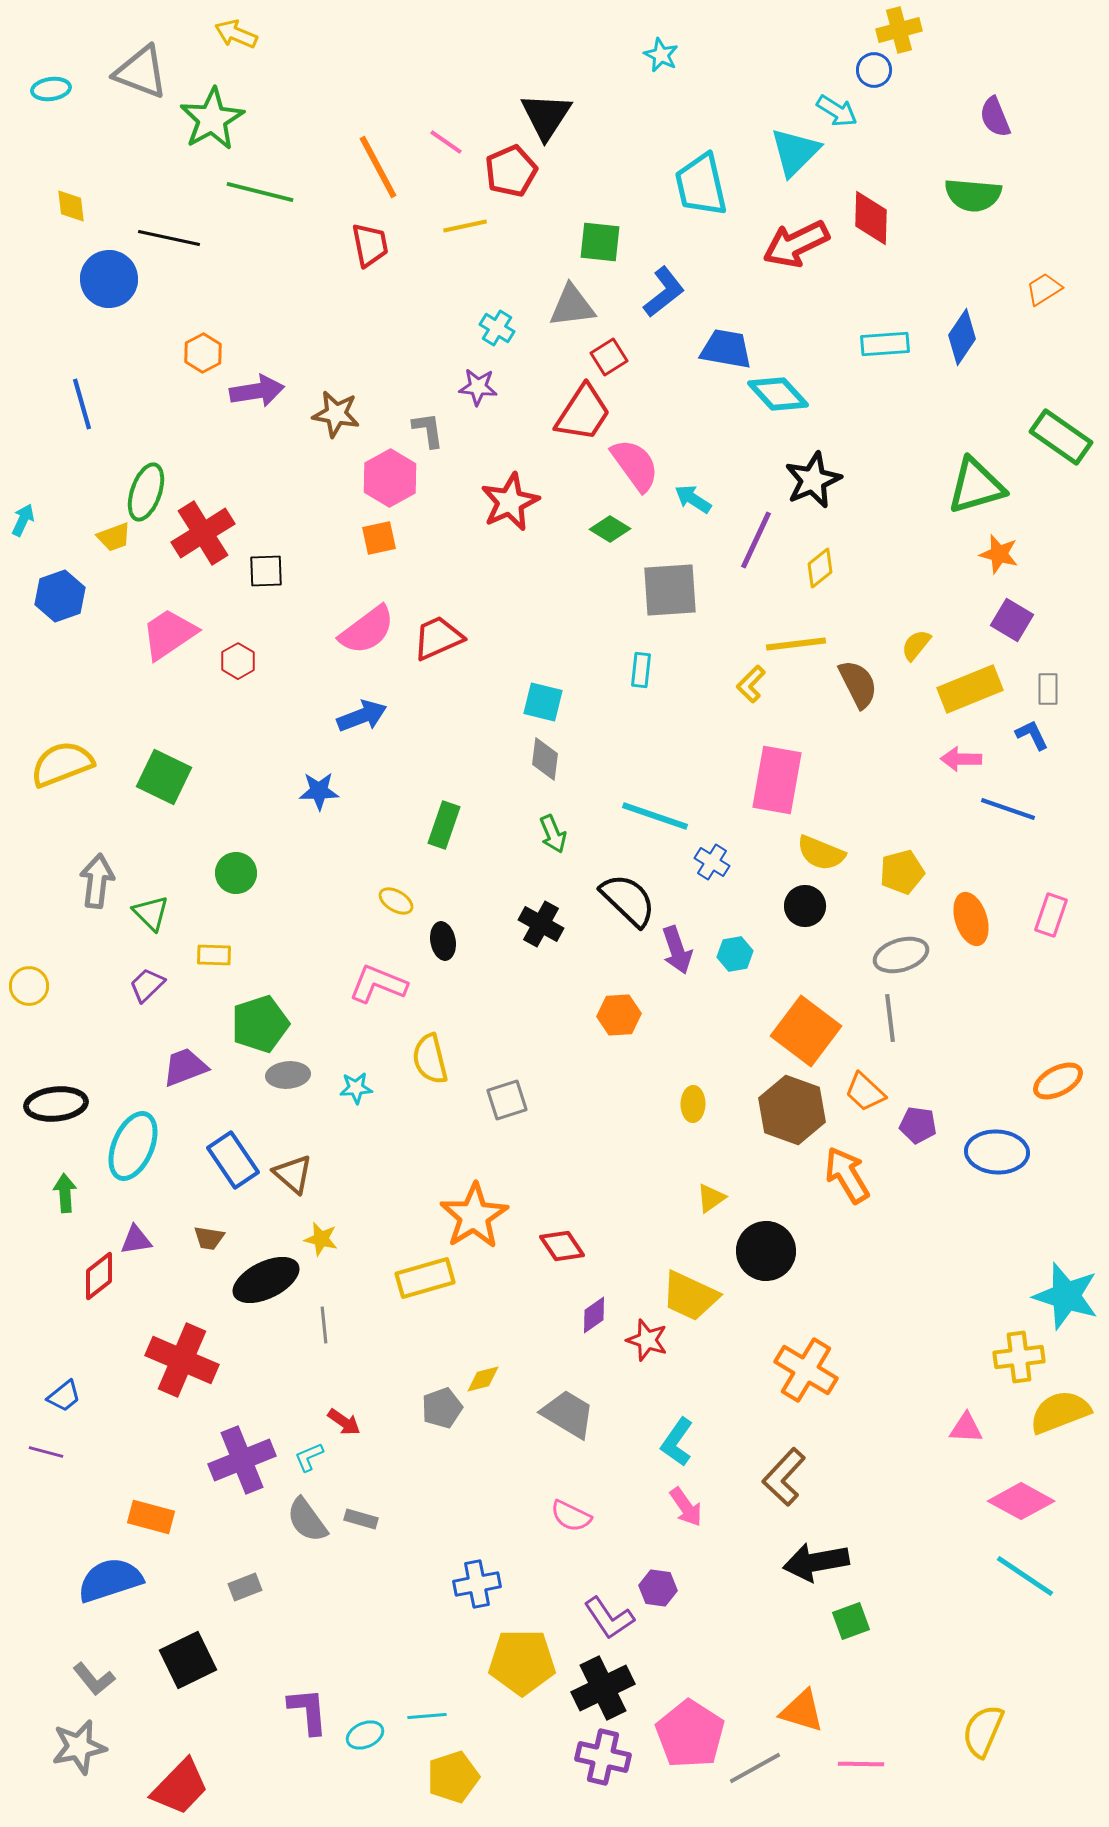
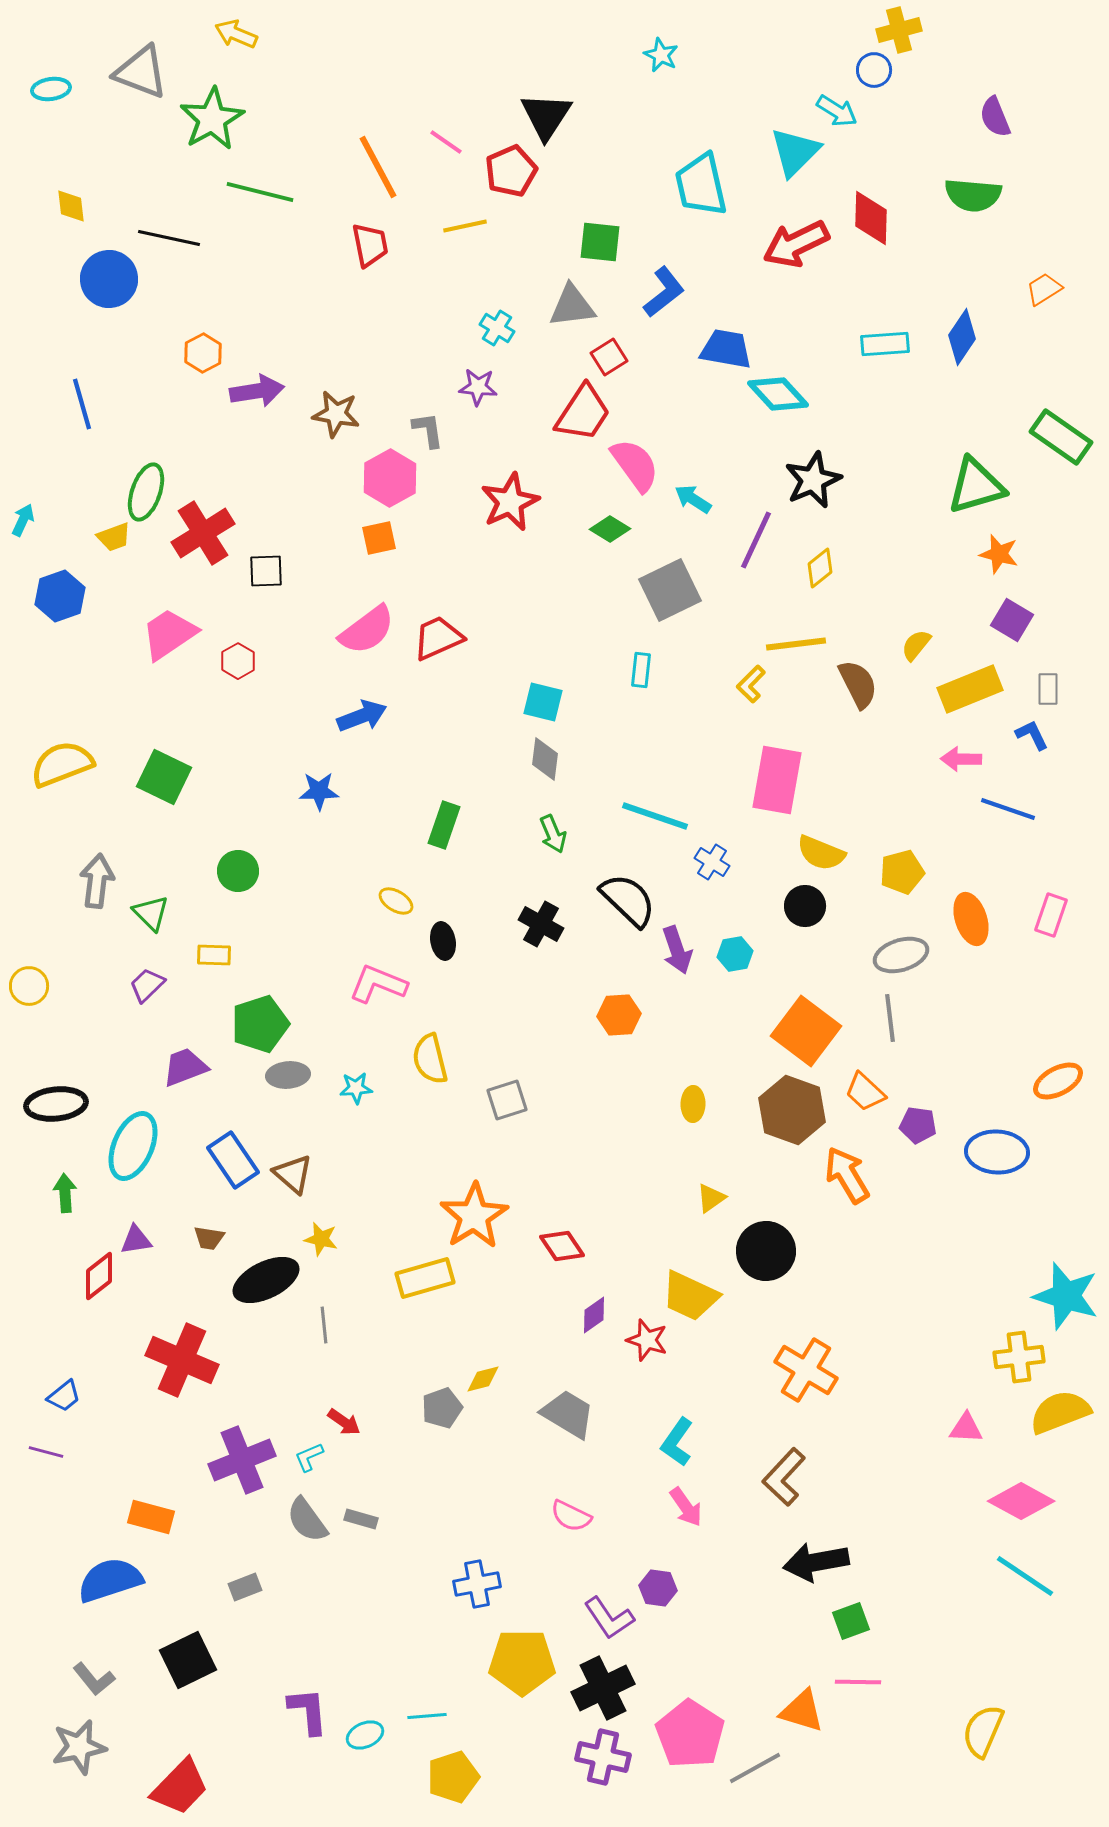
gray square at (670, 590): rotated 22 degrees counterclockwise
green circle at (236, 873): moved 2 px right, 2 px up
pink line at (861, 1764): moved 3 px left, 82 px up
